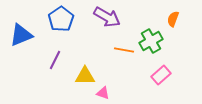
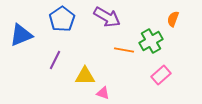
blue pentagon: moved 1 px right
